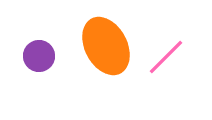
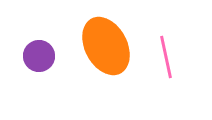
pink line: rotated 57 degrees counterclockwise
